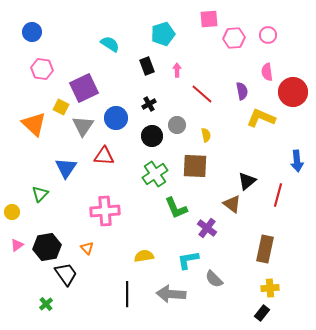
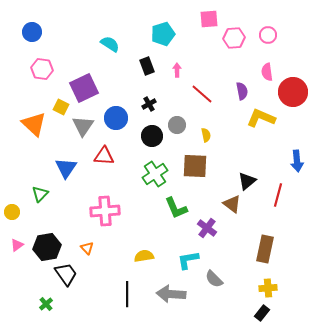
yellow cross at (270, 288): moved 2 px left
